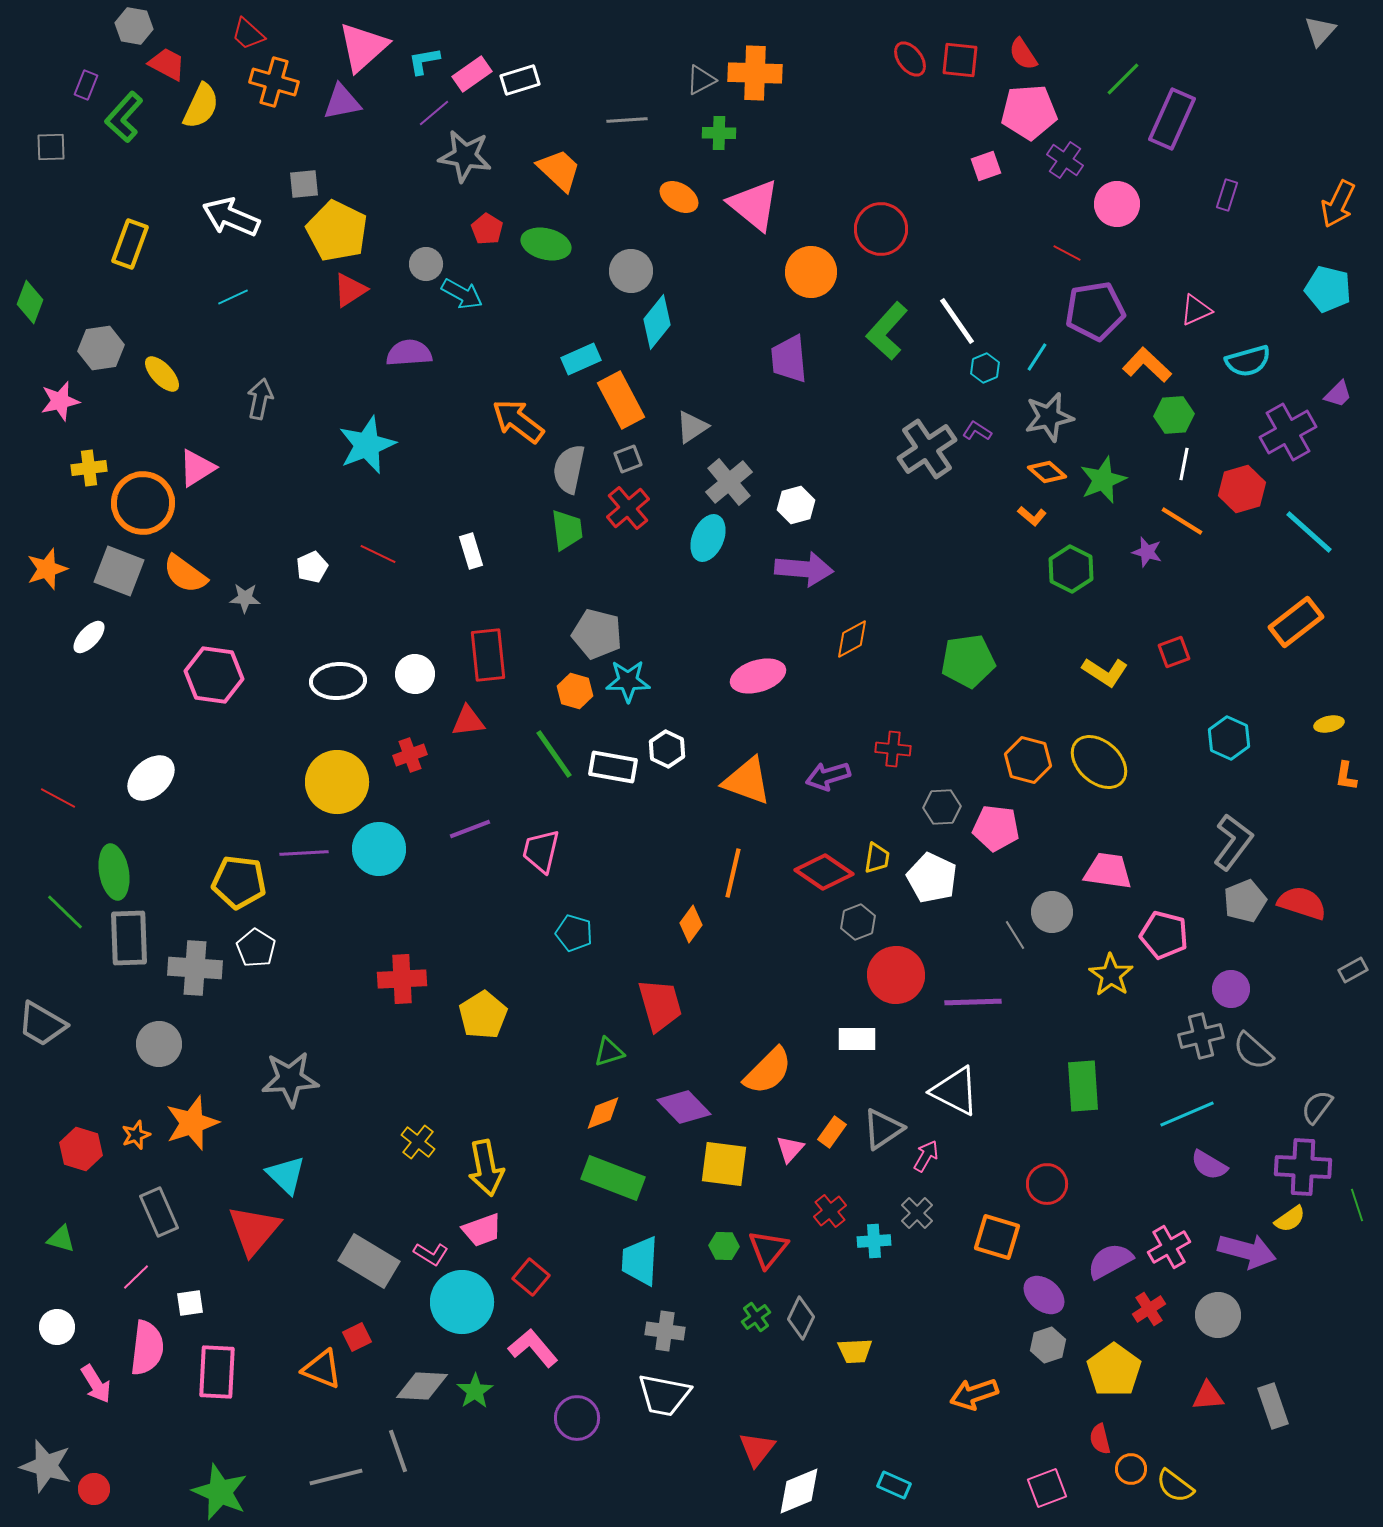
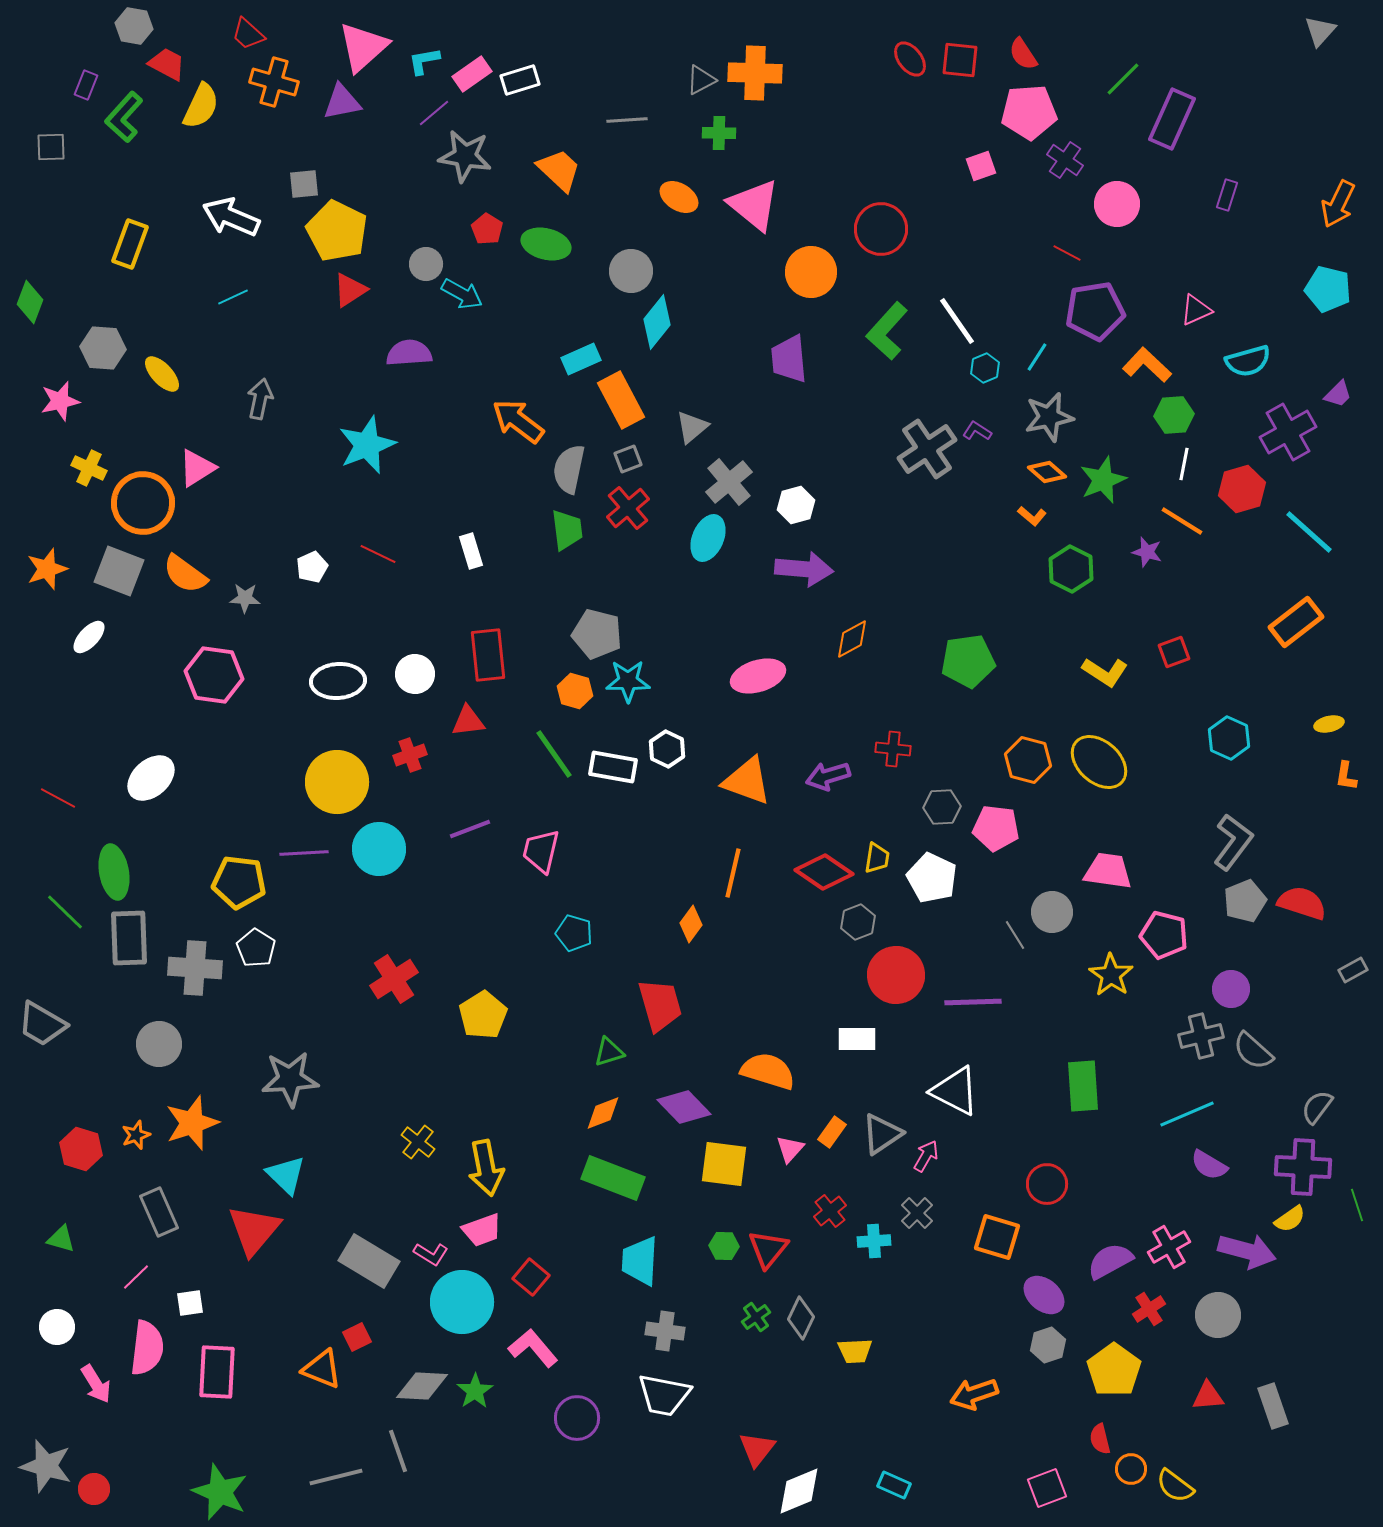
pink square at (986, 166): moved 5 px left
gray hexagon at (101, 348): moved 2 px right; rotated 12 degrees clockwise
gray triangle at (692, 427): rotated 6 degrees counterclockwise
yellow cross at (89, 468): rotated 32 degrees clockwise
red cross at (402, 979): moved 8 px left; rotated 30 degrees counterclockwise
orange semicircle at (768, 1071): rotated 118 degrees counterclockwise
gray triangle at (883, 1129): moved 1 px left, 5 px down
